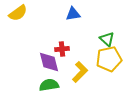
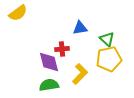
blue triangle: moved 7 px right, 14 px down
yellow L-shape: moved 2 px down
